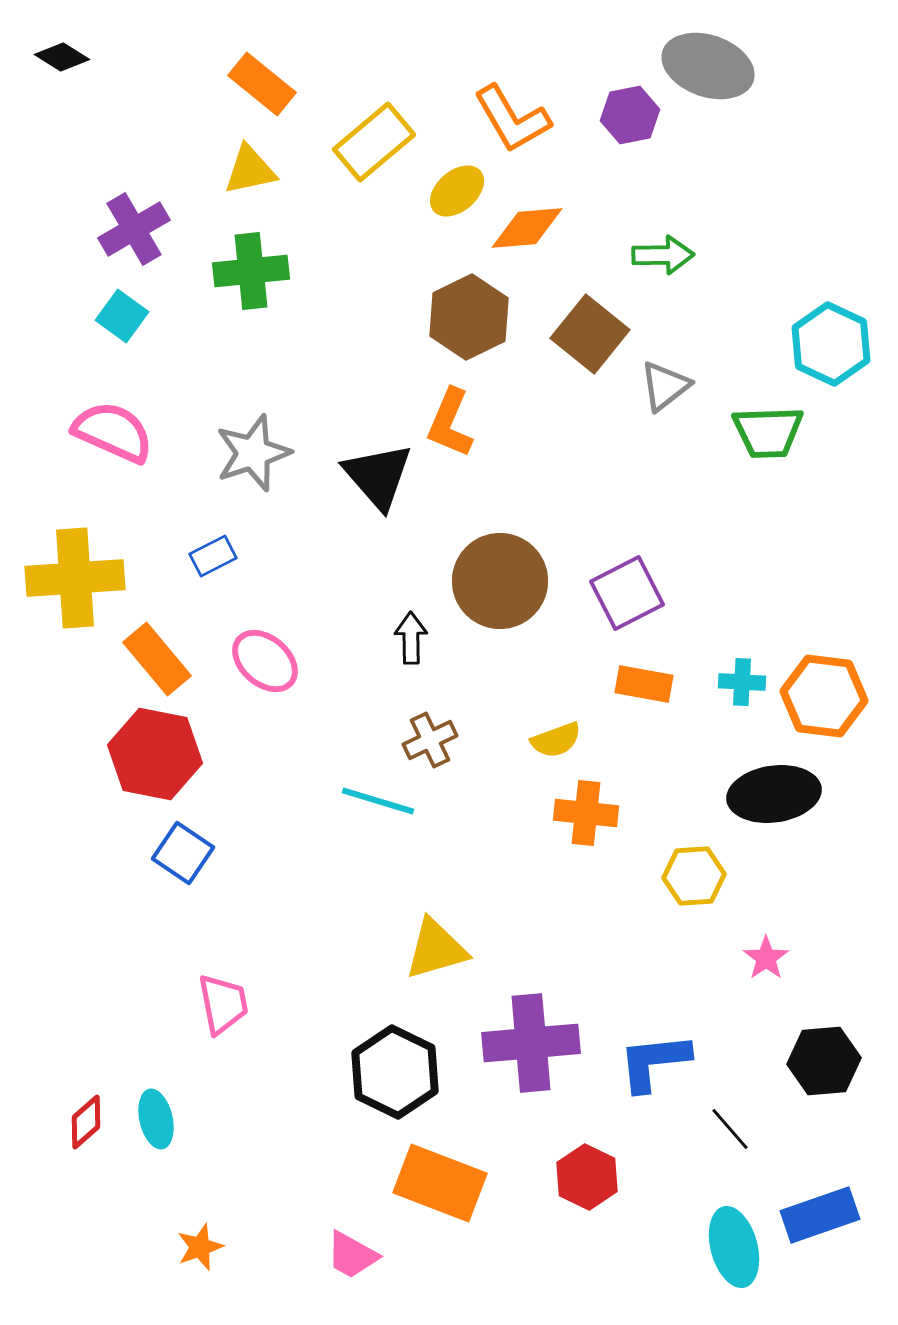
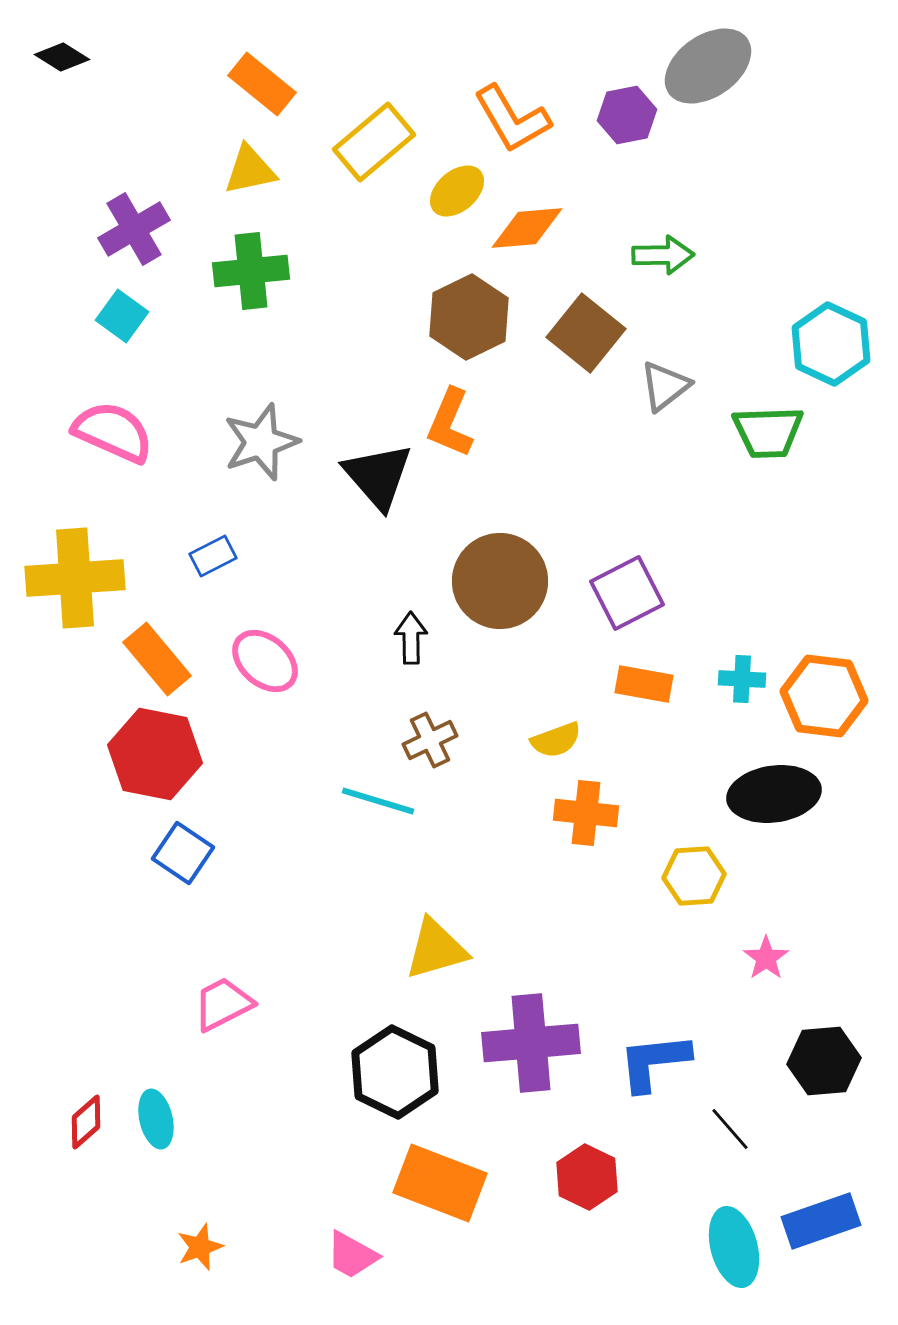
gray ellipse at (708, 66): rotated 54 degrees counterclockwise
purple hexagon at (630, 115): moved 3 px left
brown square at (590, 334): moved 4 px left, 1 px up
gray star at (253, 453): moved 8 px right, 11 px up
cyan cross at (742, 682): moved 3 px up
pink trapezoid at (223, 1004): rotated 106 degrees counterclockwise
blue rectangle at (820, 1215): moved 1 px right, 6 px down
